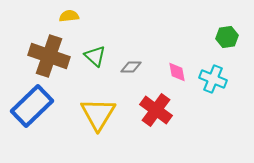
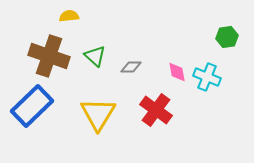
cyan cross: moved 6 px left, 2 px up
